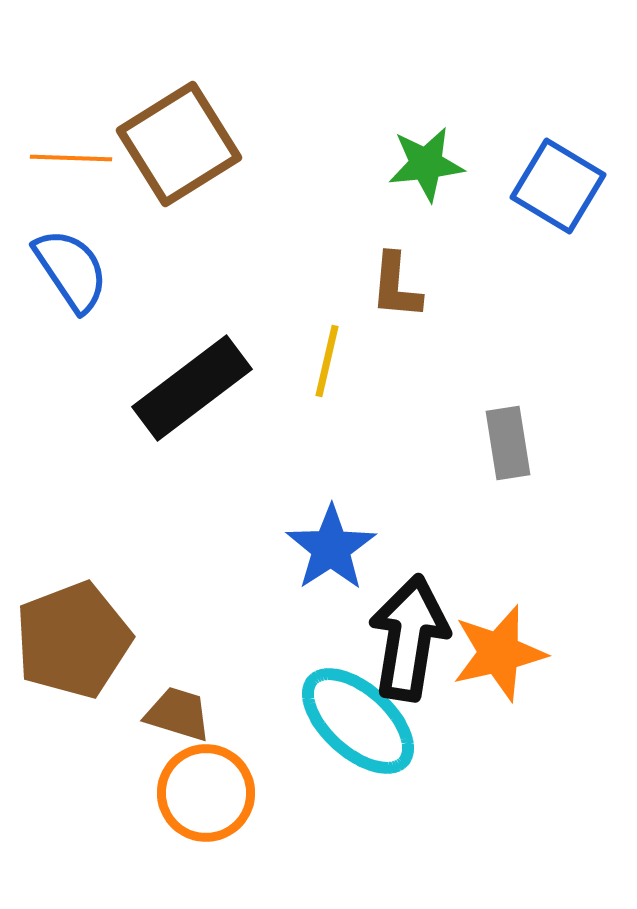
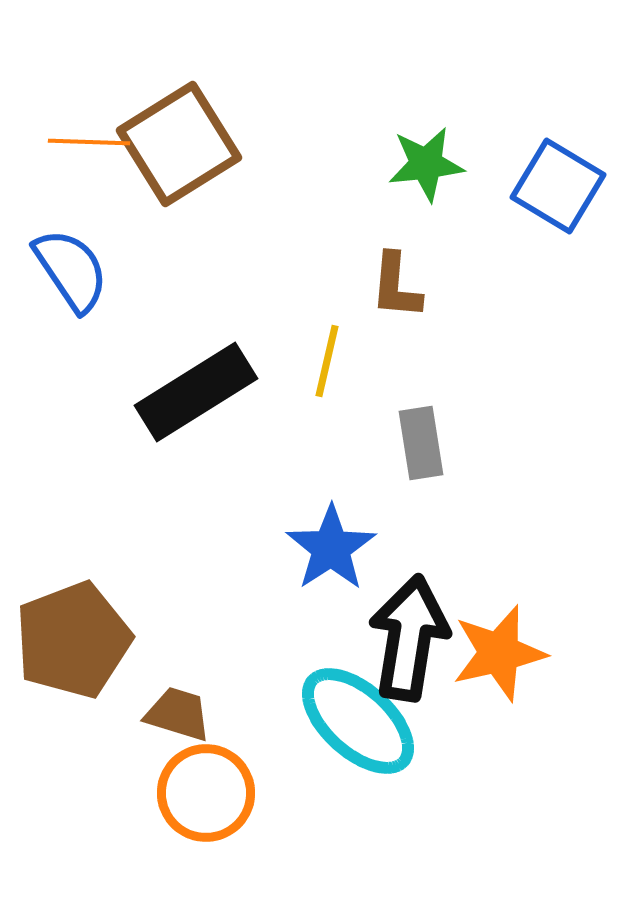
orange line: moved 18 px right, 16 px up
black rectangle: moved 4 px right, 4 px down; rotated 5 degrees clockwise
gray rectangle: moved 87 px left
